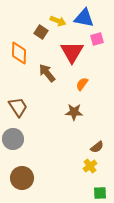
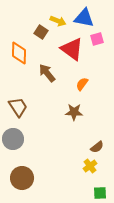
red triangle: moved 3 px up; rotated 25 degrees counterclockwise
